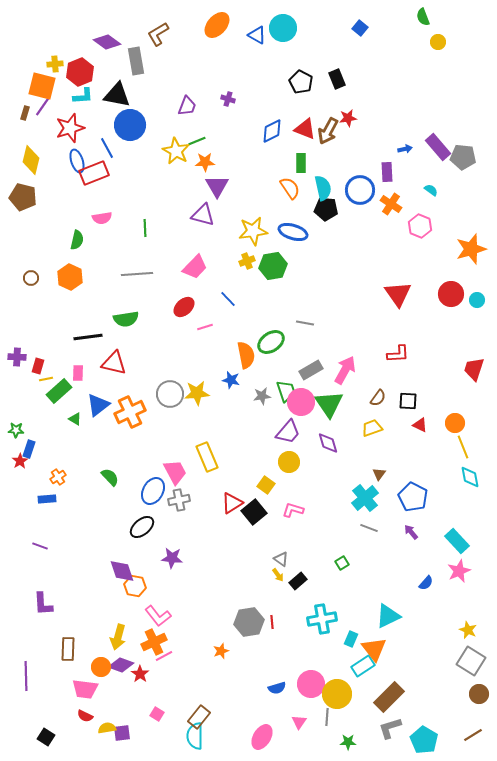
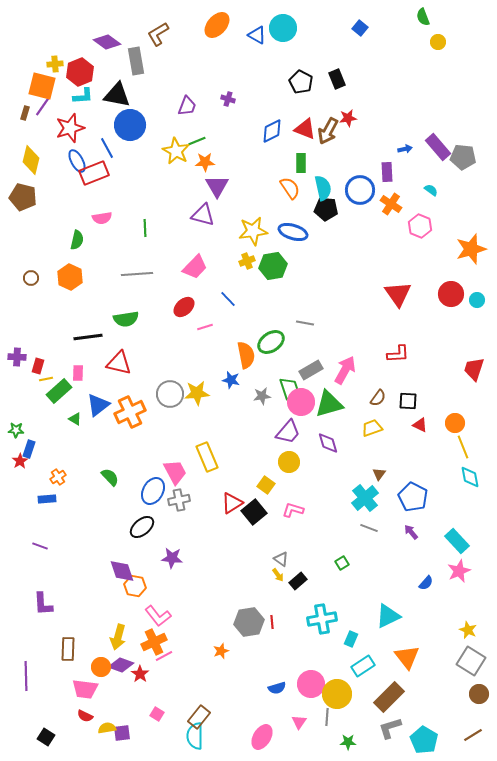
blue ellipse at (77, 161): rotated 10 degrees counterclockwise
red triangle at (114, 363): moved 5 px right
green trapezoid at (286, 391): moved 3 px right, 3 px up
green triangle at (329, 404): rotated 48 degrees clockwise
orange triangle at (374, 649): moved 33 px right, 8 px down
